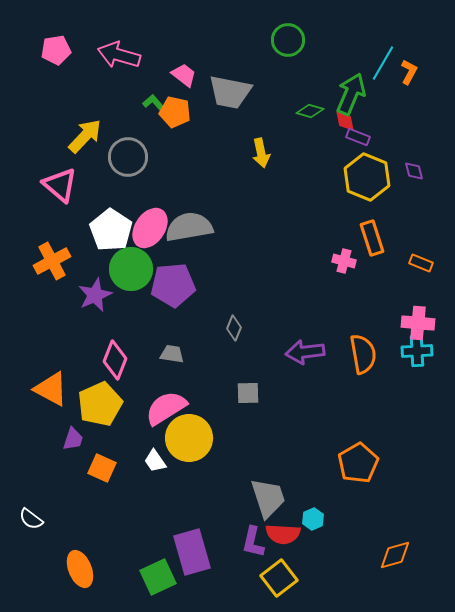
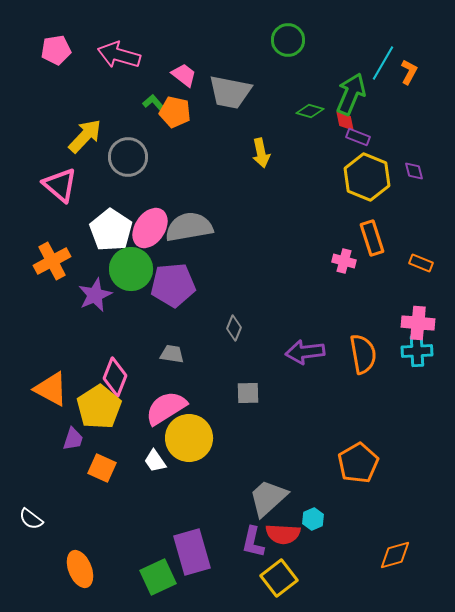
pink diamond at (115, 360): moved 17 px down
yellow pentagon at (100, 404): moved 1 px left, 3 px down; rotated 9 degrees counterclockwise
gray trapezoid at (268, 498): rotated 114 degrees counterclockwise
